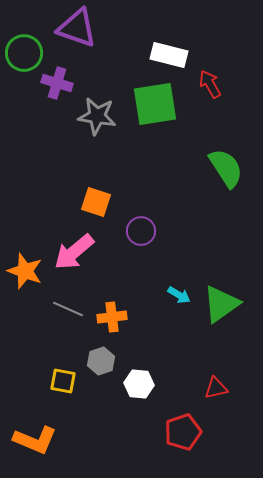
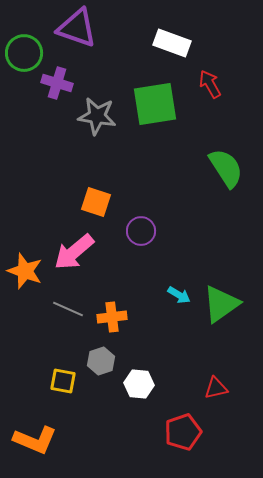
white rectangle: moved 3 px right, 12 px up; rotated 6 degrees clockwise
